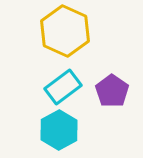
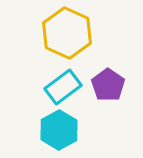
yellow hexagon: moved 2 px right, 2 px down
purple pentagon: moved 4 px left, 6 px up
